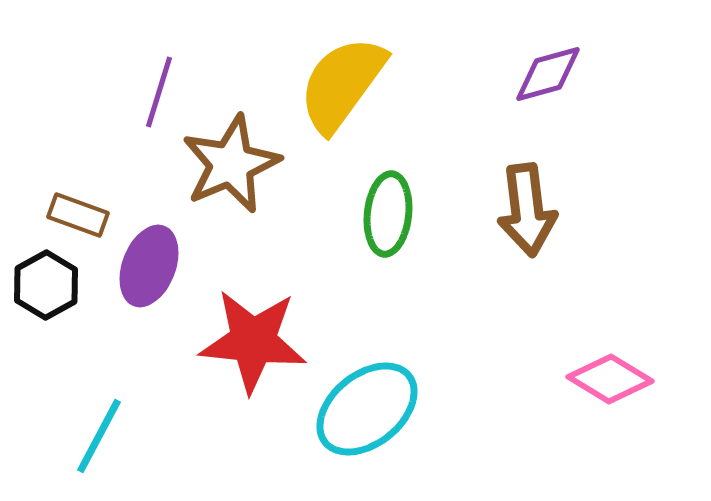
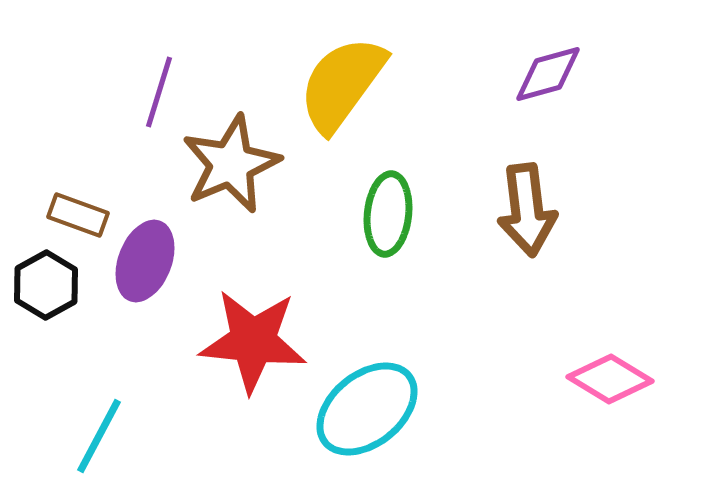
purple ellipse: moved 4 px left, 5 px up
